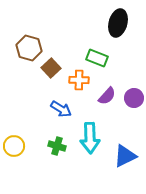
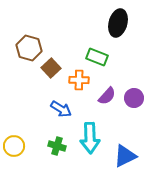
green rectangle: moved 1 px up
